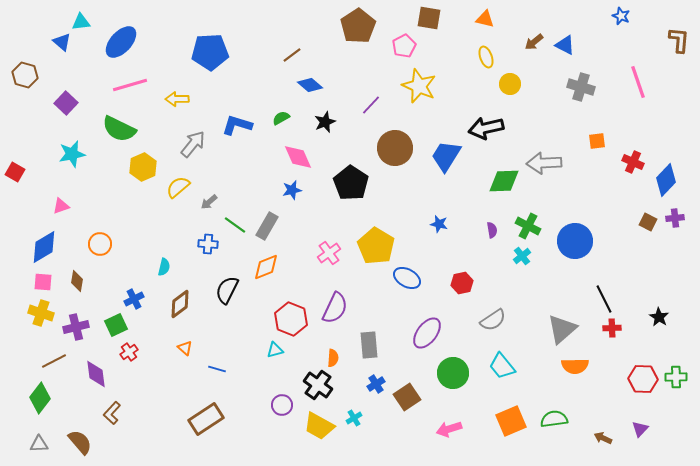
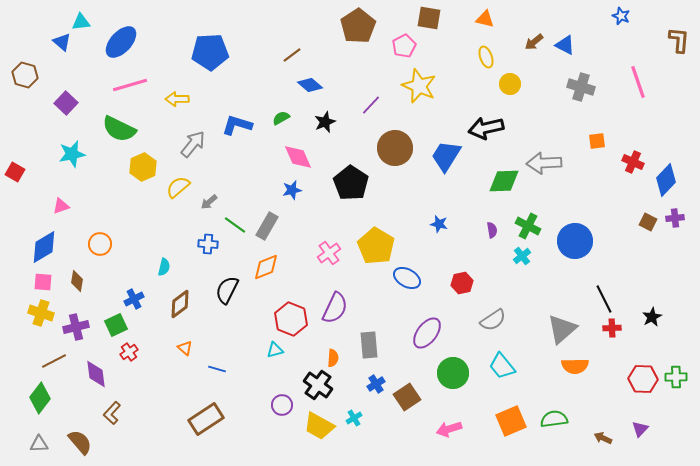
black star at (659, 317): moved 7 px left; rotated 12 degrees clockwise
